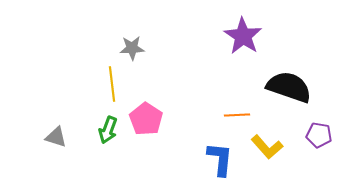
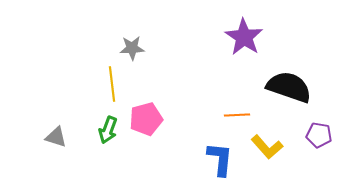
purple star: moved 1 px right, 1 px down
pink pentagon: rotated 24 degrees clockwise
